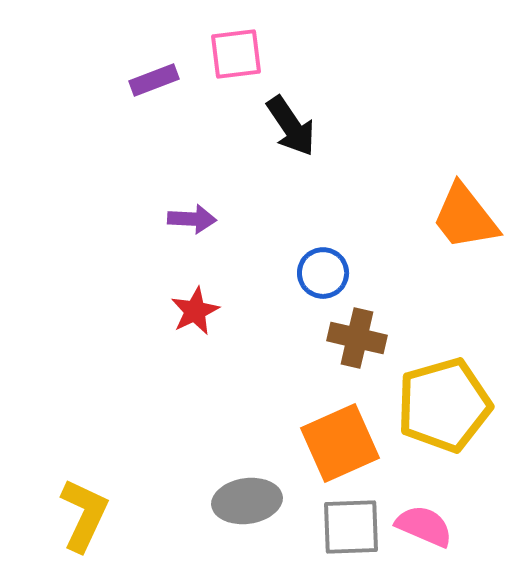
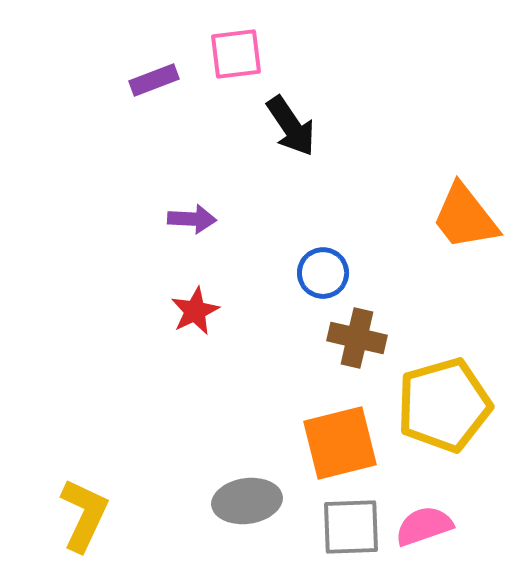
orange square: rotated 10 degrees clockwise
pink semicircle: rotated 42 degrees counterclockwise
